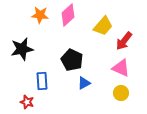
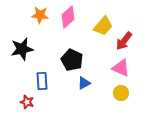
pink diamond: moved 2 px down
